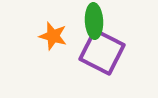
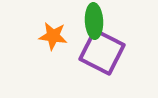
orange star: rotated 8 degrees counterclockwise
